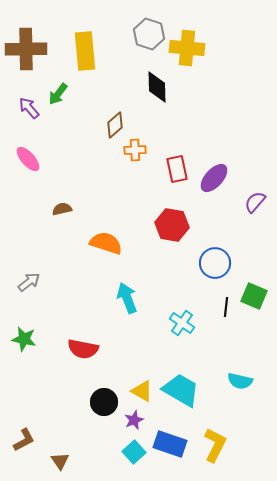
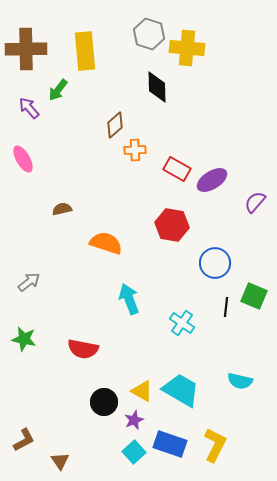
green arrow: moved 4 px up
pink ellipse: moved 5 px left; rotated 12 degrees clockwise
red rectangle: rotated 48 degrees counterclockwise
purple ellipse: moved 2 px left, 2 px down; rotated 16 degrees clockwise
cyan arrow: moved 2 px right, 1 px down
